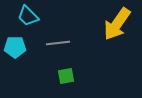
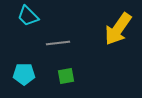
yellow arrow: moved 1 px right, 5 px down
cyan pentagon: moved 9 px right, 27 px down
